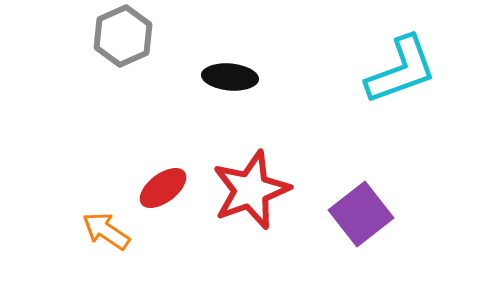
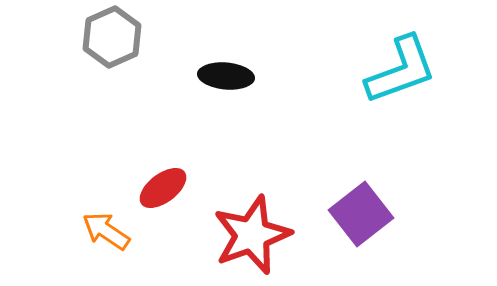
gray hexagon: moved 11 px left, 1 px down
black ellipse: moved 4 px left, 1 px up
red star: moved 1 px right, 45 px down
